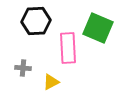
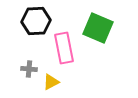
pink rectangle: moved 4 px left; rotated 8 degrees counterclockwise
gray cross: moved 6 px right, 1 px down
